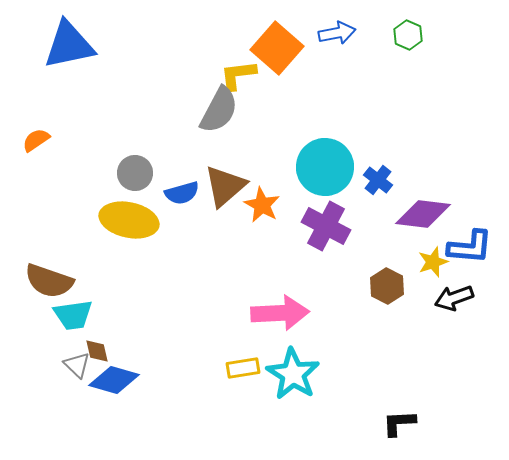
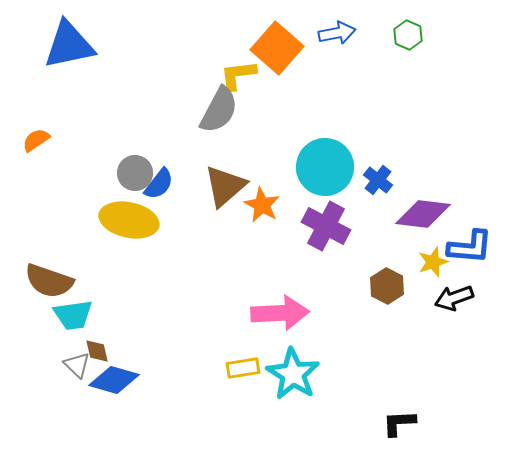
blue semicircle: moved 23 px left, 9 px up; rotated 36 degrees counterclockwise
